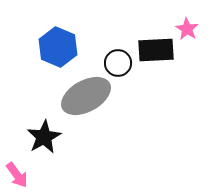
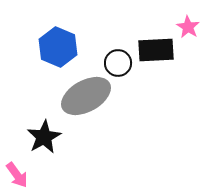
pink star: moved 1 px right, 2 px up
